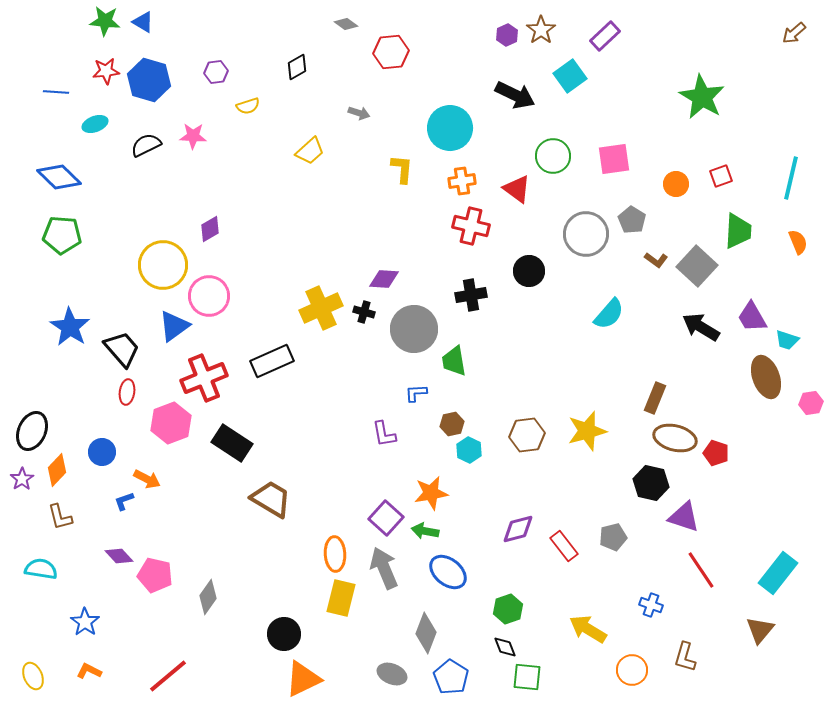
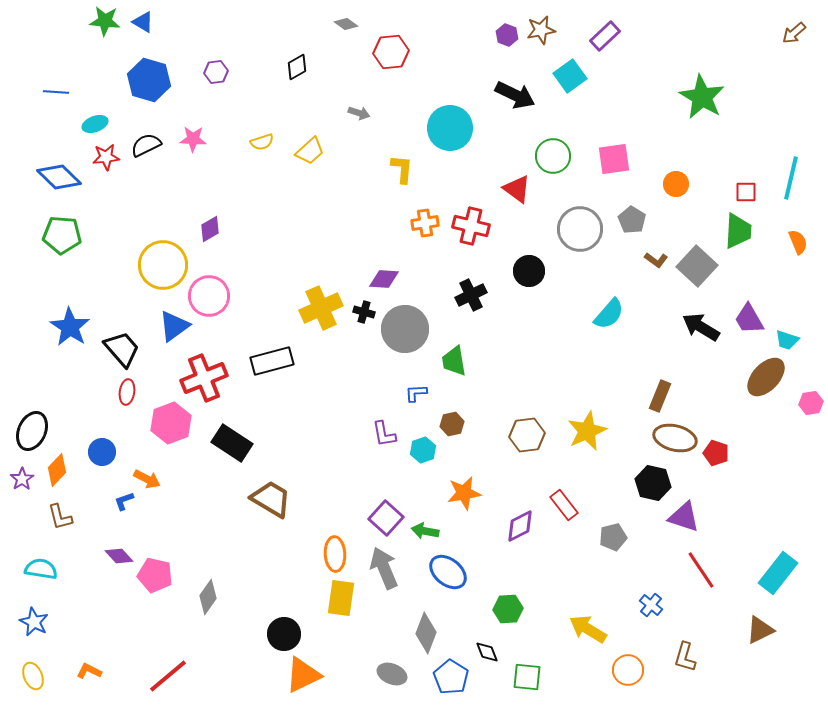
brown star at (541, 30): rotated 24 degrees clockwise
purple hexagon at (507, 35): rotated 15 degrees counterclockwise
red star at (106, 71): moved 86 px down
yellow semicircle at (248, 106): moved 14 px right, 36 px down
pink star at (193, 136): moved 3 px down
red square at (721, 176): moved 25 px right, 16 px down; rotated 20 degrees clockwise
orange cross at (462, 181): moved 37 px left, 42 px down
gray circle at (586, 234): moved 6 px left, 5 px up
black cross at (471, 295): rotated 16 degrees counterclockwise
purple trapezoid at (752, 317): moved 3 px left, 2 px down
gray circle at (414, 329): moved 9 px left
black rectangle at (272, 361): rotated 9 degrees clockwise
brown ellipse at (766, 377): rotated 63 degrees clockwise
brown rectangle at (655, 398): moved 5 px right, 2 px up
yellow star at (587, 431): rotated 9 degrees counterclockwise
cyan hexagon at (469, 450): moved 46 px left; rotated 15 degrees clockwise
black hexagon at (651, 483): moved 2 px right
orange star at (431, 493): moved 33 px right
purple diamond at (518, 529): moved 2 px right, 3 px up; rotated 12 degrees counterclockwise
red rectangle at (564, 546): moved 41 px up
yellow rectangle at (341, 598): rotated 6 degrees counterclockwise
blue cross at (651, 605): rotated 20 degrees clockwise
green hexagon at (508, 609): rotated 16 degrees clockwise
blue star at (85, 622): moved 51 px left; rotated 8 degrees counterclockwise
brown triangle at (760, 630): rotated 24 degrees clockwise
black diamond at (505, 647): moved 18 px left, 5 px down
orange circle at (632, 670): moved 4 px left
orange triangle at (303, 679): moved 4 px up
